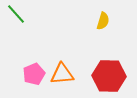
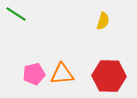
green line: rotated 15 degrees counterclockwise
pink pentagon: rotated 10 degrees clockwise
